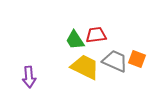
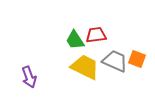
purple arrow: rotated 15 degrees counterclockwise
